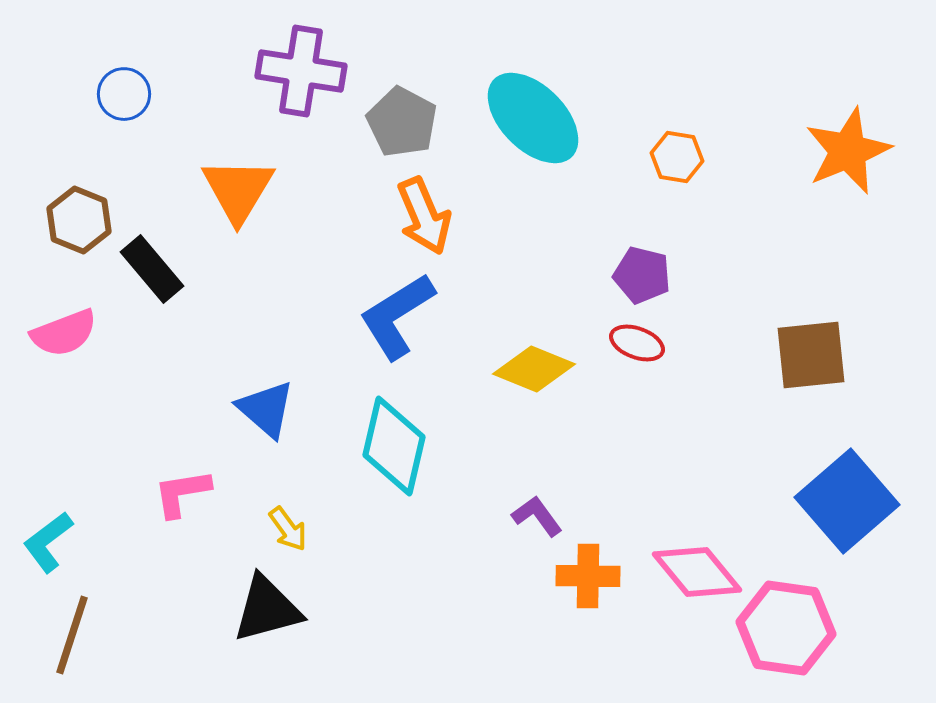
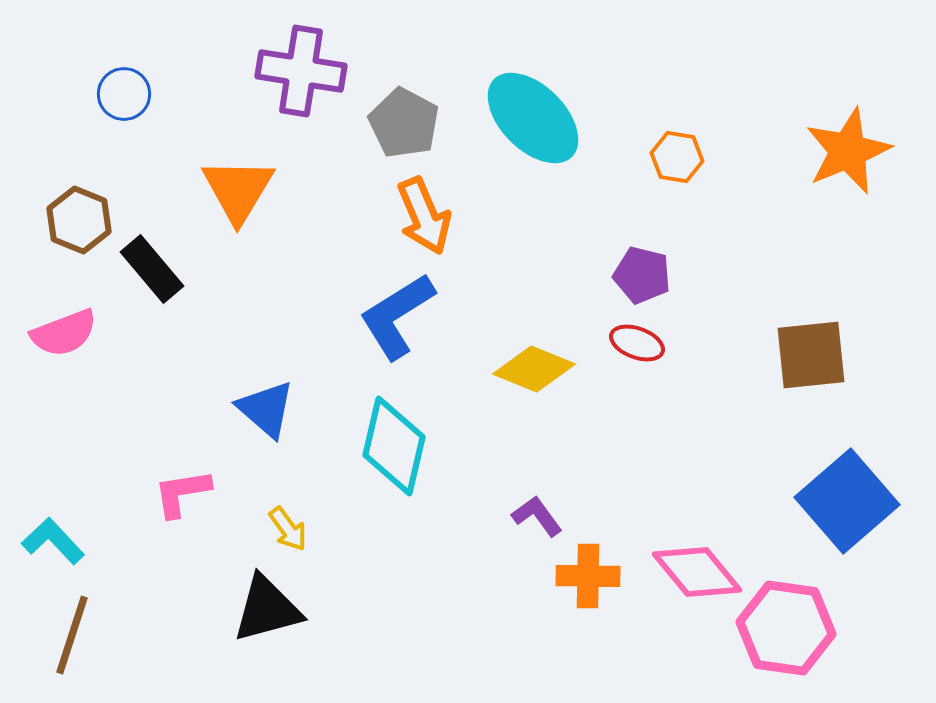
gray pentagon: moved 2 px right, 1 px down
cyan L-shape: moved 5 px right, 1 px up; rotated 84 degrees clockwise
